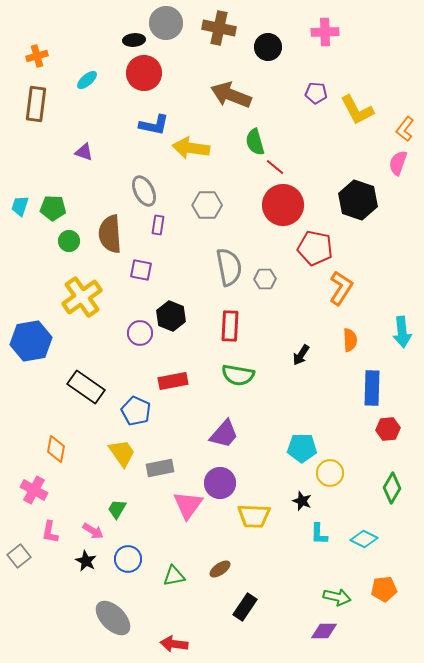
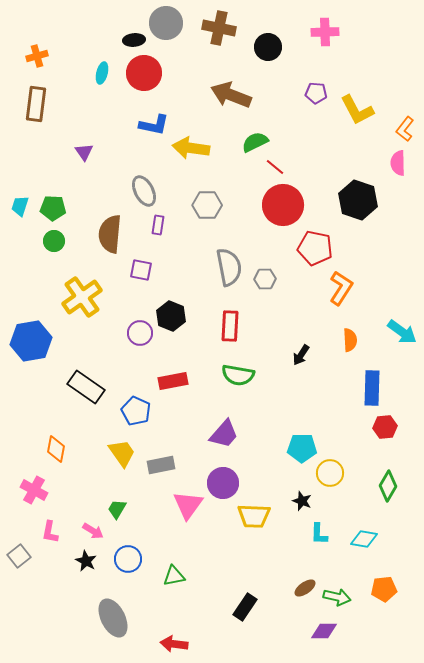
cyan ellipse at (87, 80): moved 15 px right, 7 px up; rotated 35 degrees counterclockwise
green semicircle at (255, 142): rotated 80 degrees clockwise
purple triangle at (84, 152): rotated 36 degrees clockwise
pink semicircle at (398, 163): rotated 20 degrees counterclockwise
brown semicircle at (110, 234): rotated 9 degrees clockwise
green circle at (69, 241): moved 15 px left
cyan arrow at (402, 332): rotated 48 degrees counterclockwise
red hexagon at (388, 429): moved 3 px left, 2 px up
gray rectangle at (160, 468): moved 1 px right, 3 px up
purple circle at (220, 483): moved 3 px right
green diamond at (392, 488): moved 4 px left, 2 px up
cyan diamond at (364, 539): rotated 16 degrees counterclockwise
brown ellipse at (220, 569): moved 85 px right, 19 px down
gray ellipse at (113, 618): rotated 18 degrees clockwise
